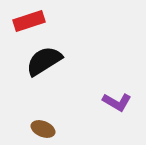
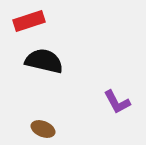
black semicircle: rotated 45 degrees clockwise
purple L-shape: rotated 32 degrees clockwise
